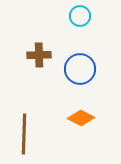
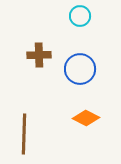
orange diamond: moved 5 px right
